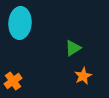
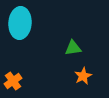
green triangle: rotated 24 degrees clockwise
